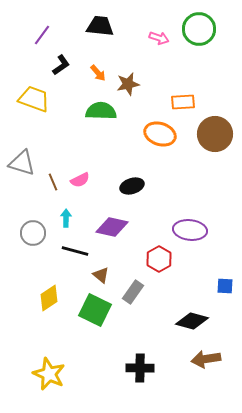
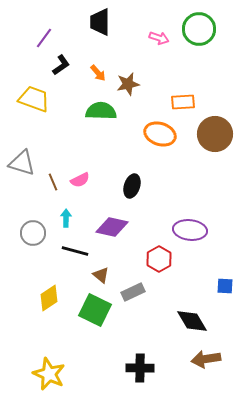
black trapezoid: moved 4 px up; rotated 96 degrees counterclockwise
purple line: moved 2 px right, 3 px down
black ellipse: rotated 55 degrees counterclockwise
gray rectangle: rotated 30 degrees clockwise
black diamond: rotated 44 degrees clockwise
